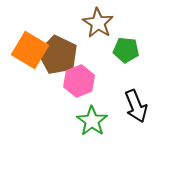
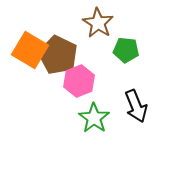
green star: moved 2 px right, 3 px up
